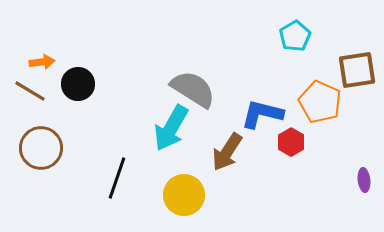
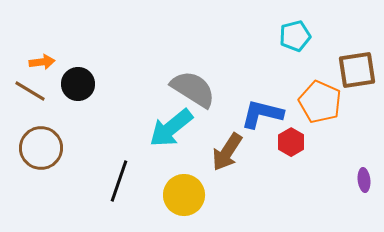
cyan pentagon: rotated 16 degrees clockwise
cyan arrow: rotated 21 degrees clockwise
black line: moved 2 px right, 3 px down
